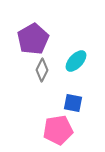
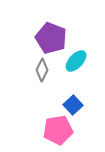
purple pentagon: moved 18 px right, 1 px up; rotated 20 degrees counterclockwise
blue square: moved 2 px down; rotated 36 degrees clockwise
